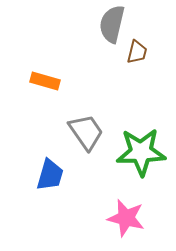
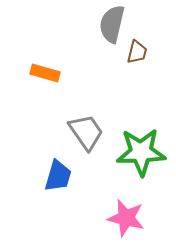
orange rectangle: moved 8 px up
blue trapezoid: moved 8 px right, 1 px down
